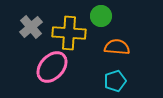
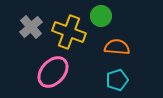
yellow cross: moved 1 px up; rotated 16 degrees clockwise
pink ellipse: moved 1 px right, 5 px down
cyan pentagon: moved 2 px right, 1 px up
